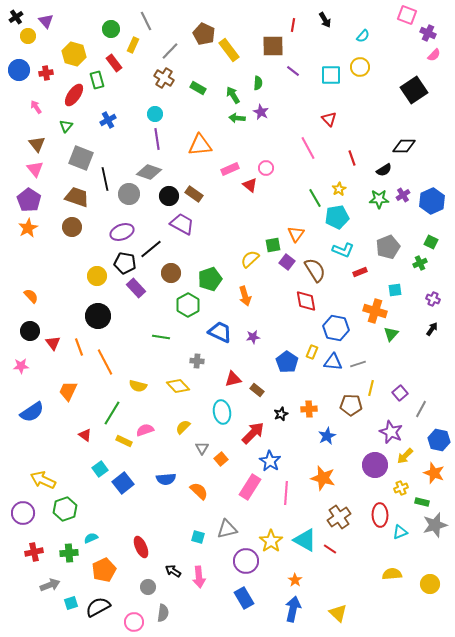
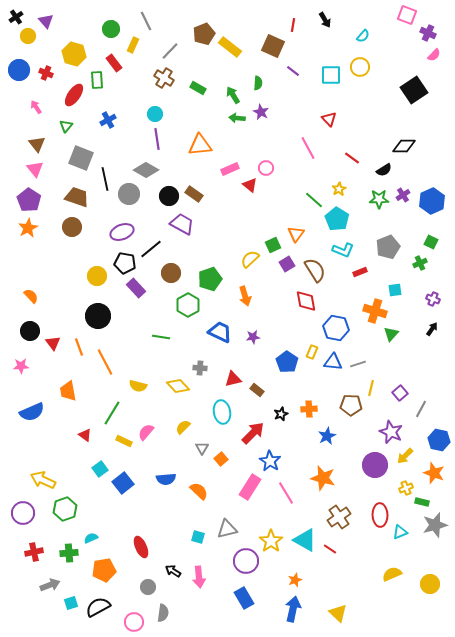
brown pentagon at (204, 34): rotated 25 degrees clockwise
brown square at (273, 46): rotated 25 degrees clockwise
yellow rectangle at (229, 50): moved 1 px right, 3 px up; rotated 15 degrees counterclockwise
red cross at (46, 73): rotated 32 degrees clockwise
green rectangle at (97, 80): rotated 12 degrees clockwise
red line at (352, 158): rotated 35 degrees counterclockwise
gray diamond at (149, 172): moved 3 px left, 2 px up; rotated 10 degrees clockwise
green line at (315, 198): moved 1 px left, 2 px down; rotated 18 degrees counterclockwise
cyan pentagon at (337, 217): moved 2 px down; rotated 30 degrees counterclockwise
green square at (273, 245): rotated 14 degrees counterclockwise
purple square at (287, 262): moved 2 px down; rotated 21 degrees clockwise
gray cross at (197, 361): moved 3 px right, 7 px down
orange trapezoid at (68, 391): rotated 35 degrees counterclockwise
blue semicircle at (32, 412): rotated 10 degrees clockwise
pink semicircle at (145, 430): moved 1 px right, 2 px down; rotated 30 degrees counterclockwise
yellow cross at (401, 488): moved 5 px right
pink line at (286, 493): rotated 35 degrees counterclockwise
orange pentagon at (104, 570): rotated 15 degrees clockwise
yellow semicircle at (392, 574): rotated 18 degrees counterclockwise
orange star at (295, 580): rotated 16 degrees clockwise
